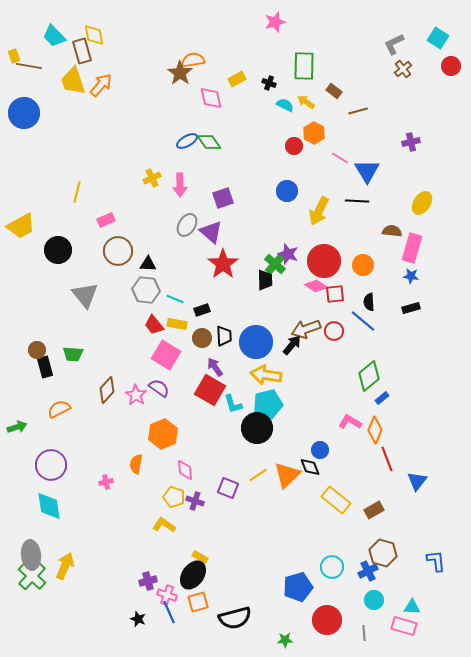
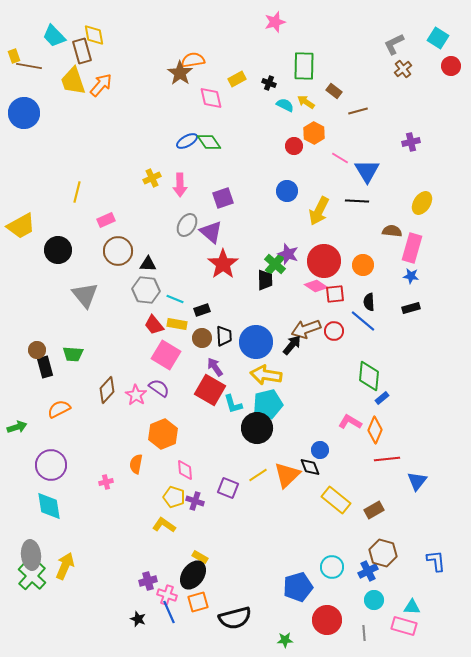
green diamond at (369, 376): rotated 44 degrees counterclockwise
red line at (387, 459): rotated 75 degrees counterclockwise
